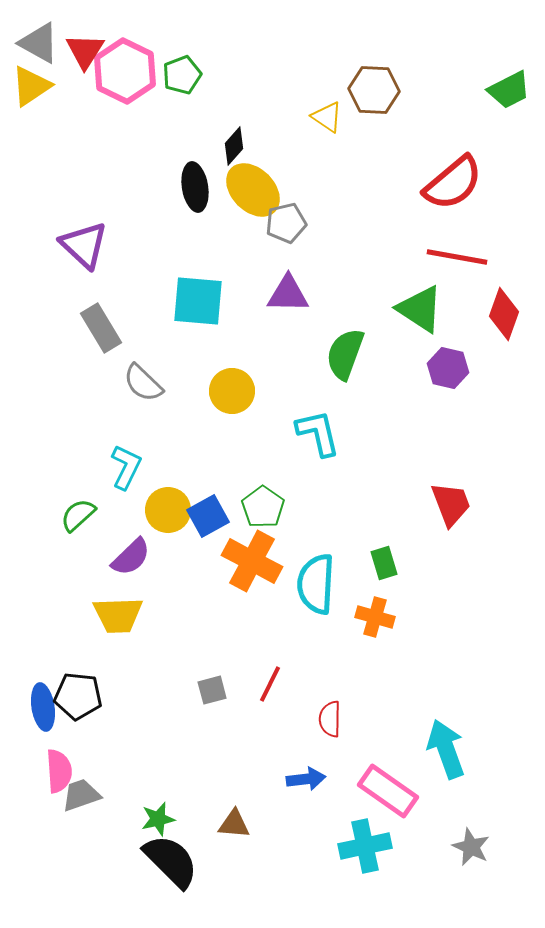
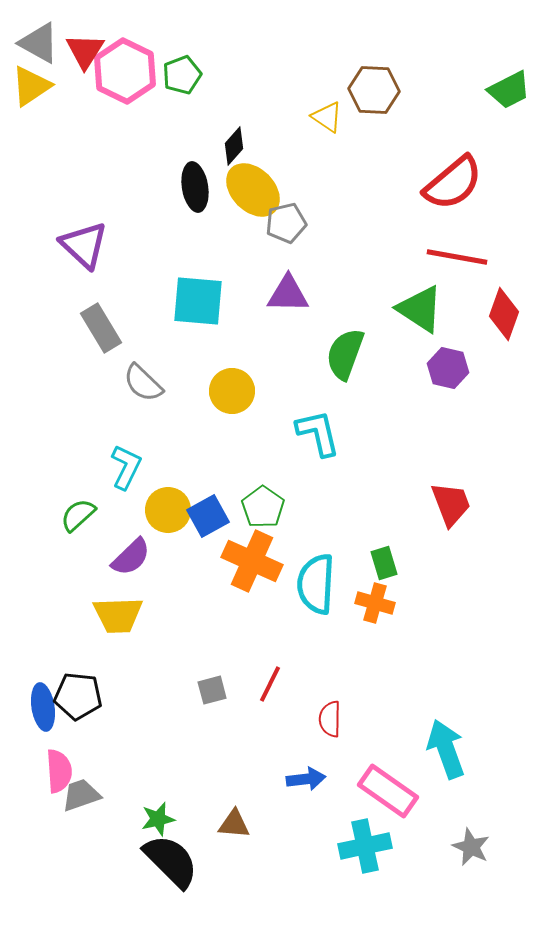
orange cross at (252, 561): rotated 4 degrees counterclockwise
orange cross at (375, 617): moved 14 px up
